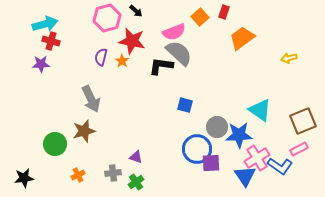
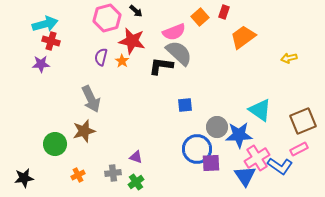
orange trapezoid: moved 1 px right, 1 px up
blue square: rotated 21 degrees counterclockwise
